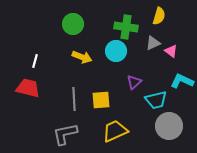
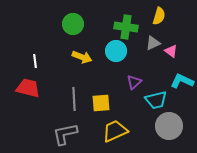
white line: rotated 24 degrees counterclockwise
yellow square: moved 3 px down
